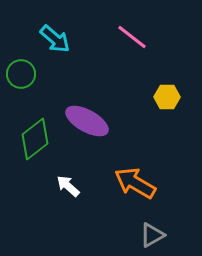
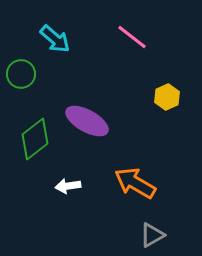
yellow hexagon: rotated 25 degrees counterclockwise
white arrow: rotated 50 degrees counterclockwise
